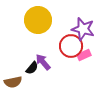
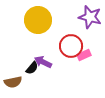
purple star: moved 7 px right, 12 px up
purple arrow: rotated 24 degrees counterclockwise
